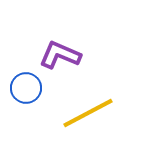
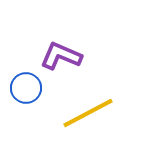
purple L-shape: moved 1 px right, 1 px down
